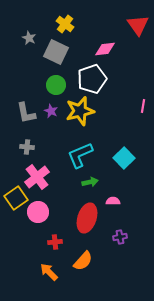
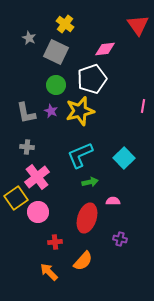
purple cross: moved 2 px down; rotated 24 degrees clockwise
